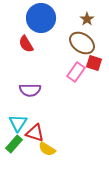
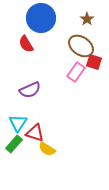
brown ellipse: moved 1 px left, 3 px down
red square: moved 1 px up
purple semicircle: rotated 25 degrees counterclockwise
